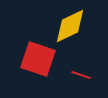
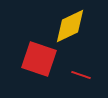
red square: moved 1 px right
